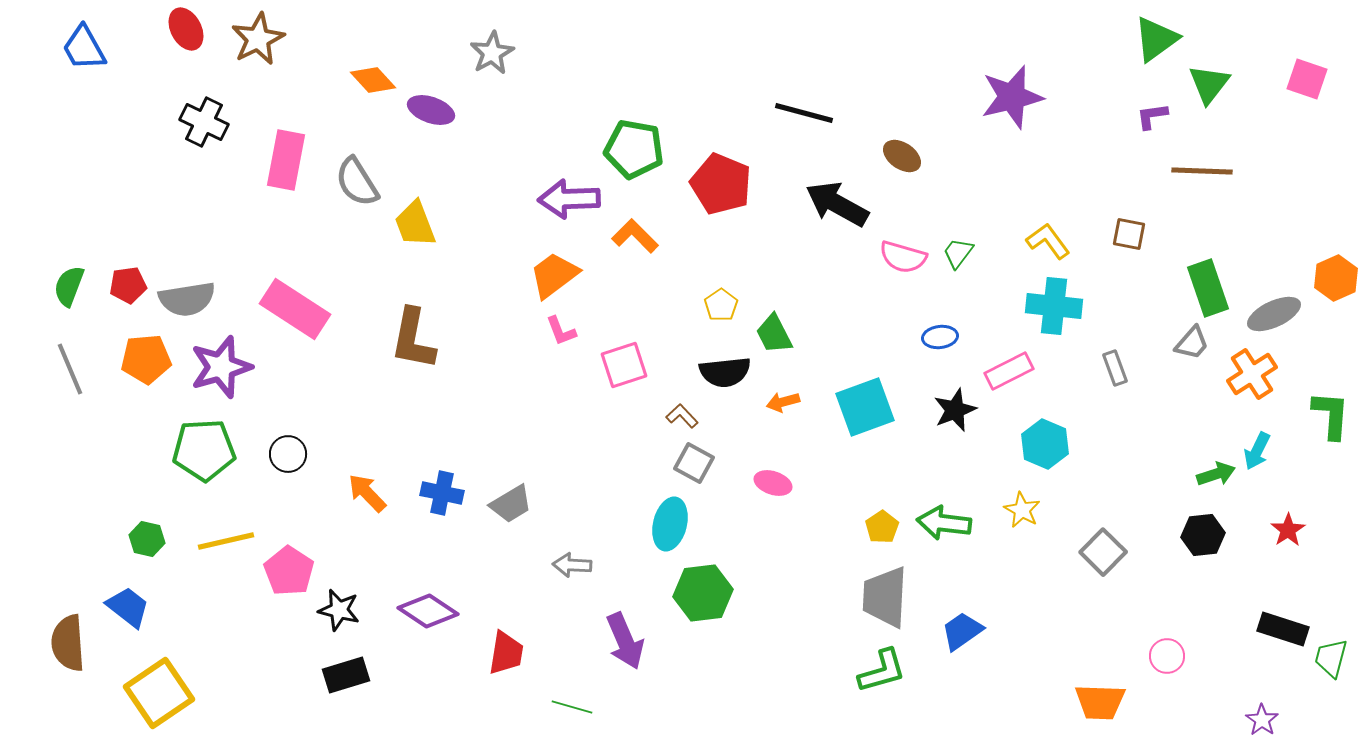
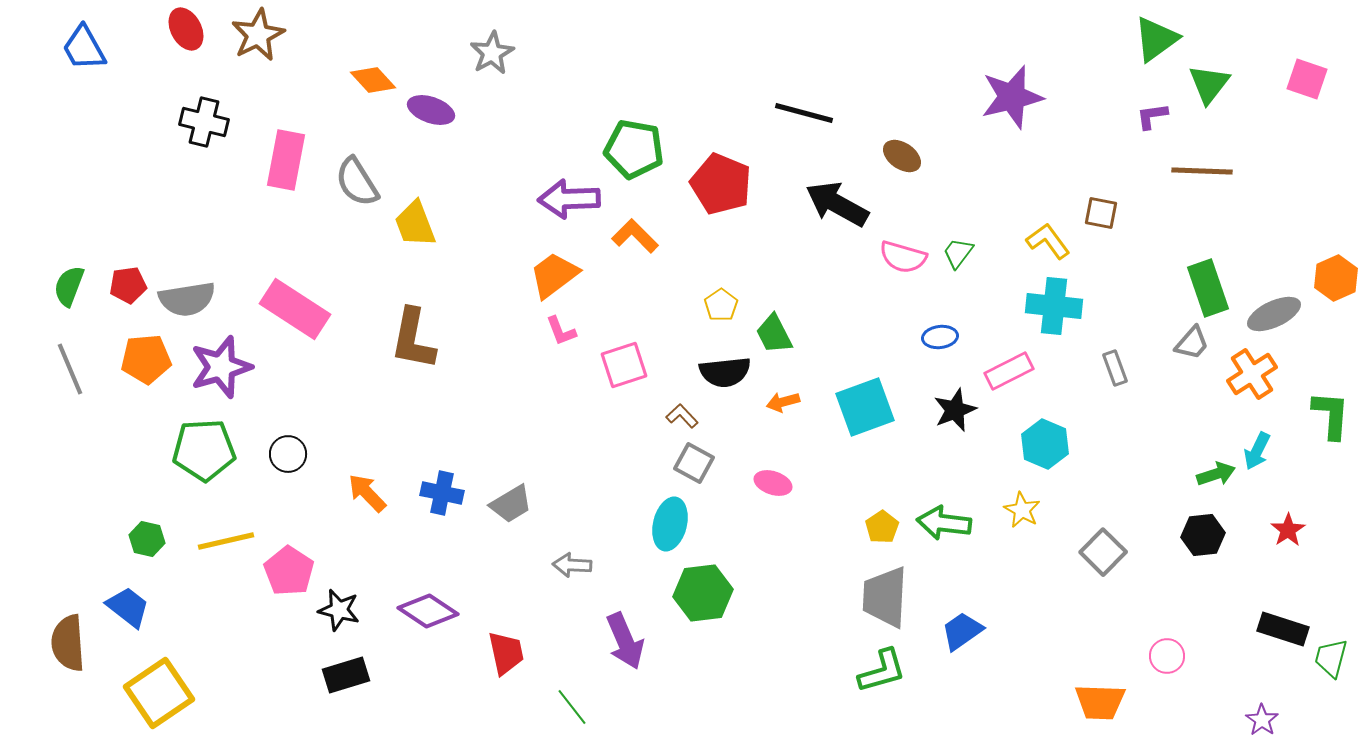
brown star at (258, 39): moved 4 px up
black cross at (204, 122): rotated 12 degrees counterclockwise
brown square at (1129, 234): moved 28 px left, 21 px up
red trapezoid at (506, 653): rotated 21 degrees counterclockwise
green line at (572, 707): rotated 36 degrees clockwise
